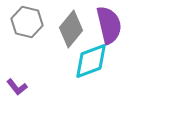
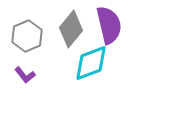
gray hexagon: moved 14 px down; rotated 24 degrees clockwise
cyan diamond: moved 2 px down
purple L-shape: moved 8 px right, 12 px up
